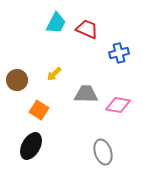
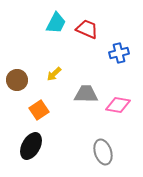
orange square: rotated 24 degrees clockwise
